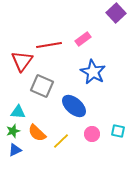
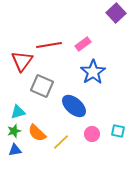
pink rectangle: moved 5 px down
blue star: rotated 10 degrees clockwise
cyan triangle: rotated 21 degrees counterclockwise
green star: moved 1 px right
yellow line: moved 1 px down
blue triangle: rotated 16 degrees clockwise
